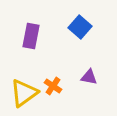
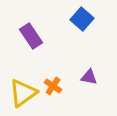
blue square: moved 2 px right, 8 px up
purple rectangle: rotated 45 degrees counterclockwise
yellow triangle: moved 1 px left
